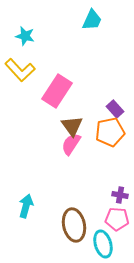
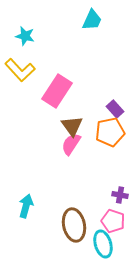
pink pentagon: moved 4 px left, 2 px down; rotated 15 degrees clockwise
